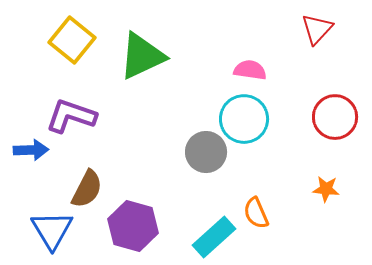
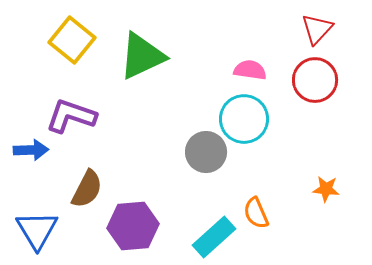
red circle: moved 20 px left, 37 px up
purple hexagon: rotated 21 degrees counterclockwise
blue triangle: moved 15 px left
